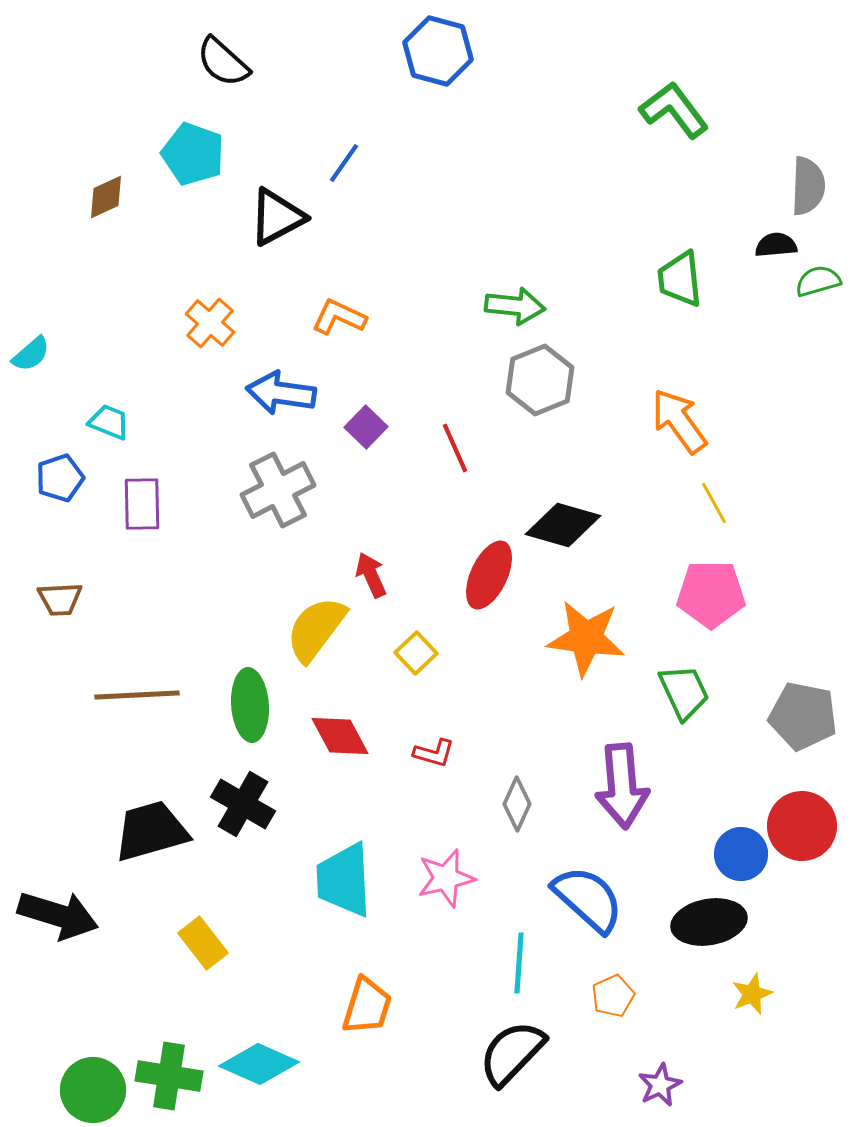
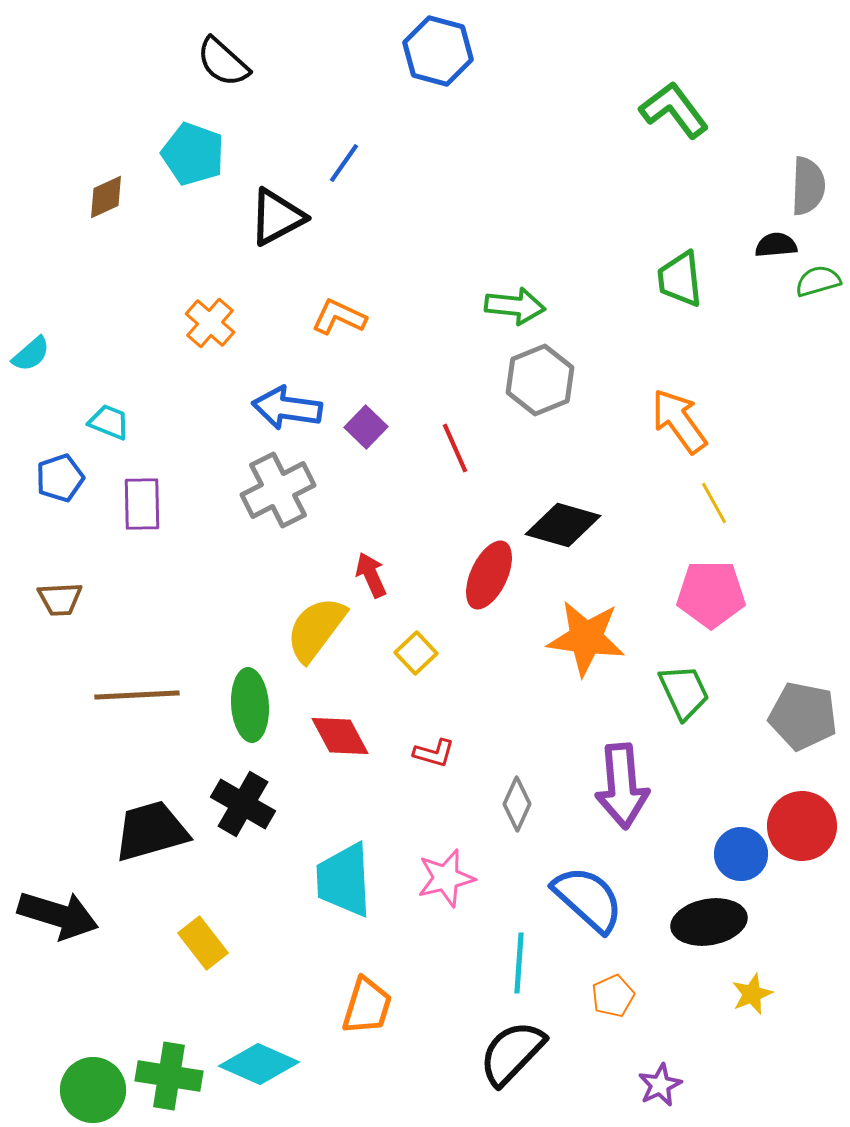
blue arrow at (281, 393): moved 6 px right, 15 px down
